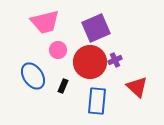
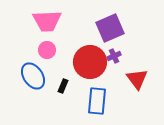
pink trapezoid: moved 2 px right, 1 px up; rotated 12 degrees clockwise
purple square: moved 14 px right
pink circle: moved 11 px left
purple cross: moved 1 px left, 4 px up
red triangle: moved 8 px up; rotated 10 degrees clockwise
